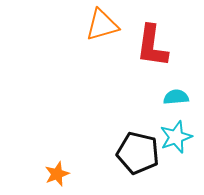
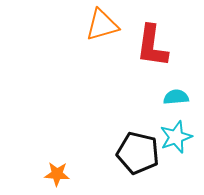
orange star: rotated 25 degrees clockwise
